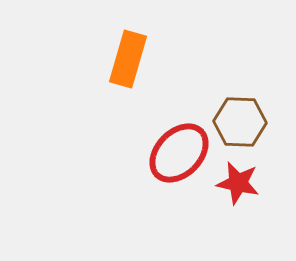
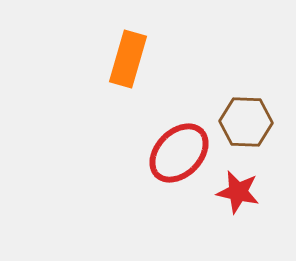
brown hexagon: moved 6 px right
red star: moved 9 px down
